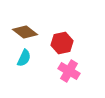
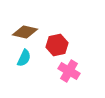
brown diamond: rotated 25 degrees counterclockwise
red hexagon: moved 5 px left, 2 px down
